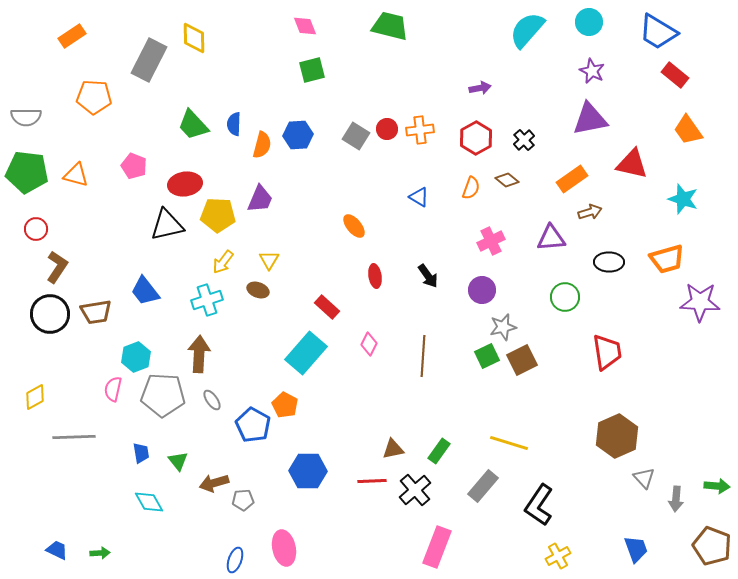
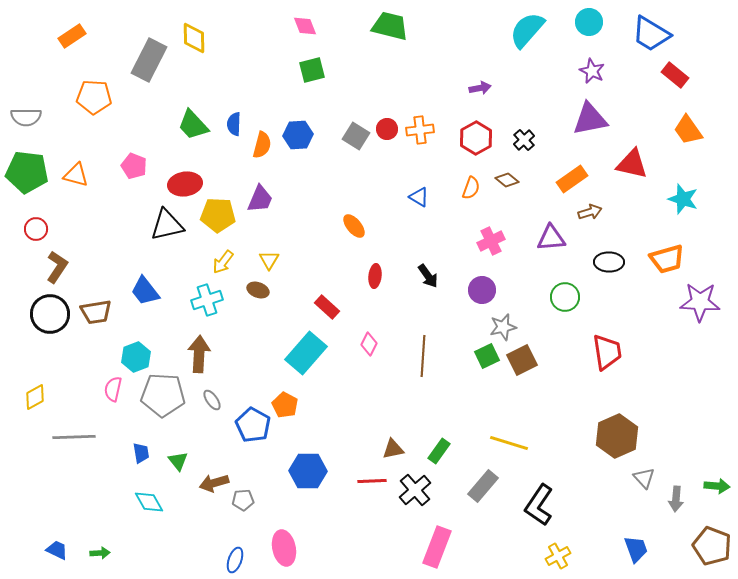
blue trapezoid at (658, 32): moved 7 px left, 2 px down
red ellipse at (375, 276): rotated 15 degrees clockwise
